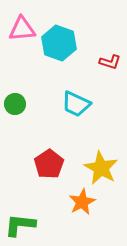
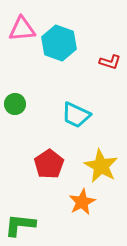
cyan trapezoid: moved 11 px down
yellow star: moved 2 px up
